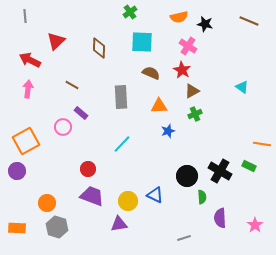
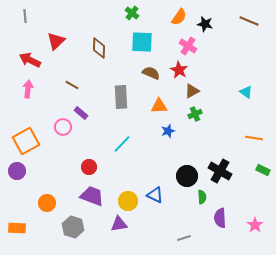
green cross at (130, 12): moved 2 px right, 1 px down; rotated 16 degrees counterclockwise
orange semicircle at (179, 17): rotated 42 degrees counterclockwise
red star at (182, 70): moved 3 px left
cyan triangle at (242, 87): moved 4 px right, 5 px down
orange line at (262, 144): moved 8 px left, 6 px up
green rectangle at (249, 166): moved 14 px right, 4 px down
red circle at (88, 169): moved 1 px right, 2 px up
gray hexagon at (57, 227): moved 16 px right
